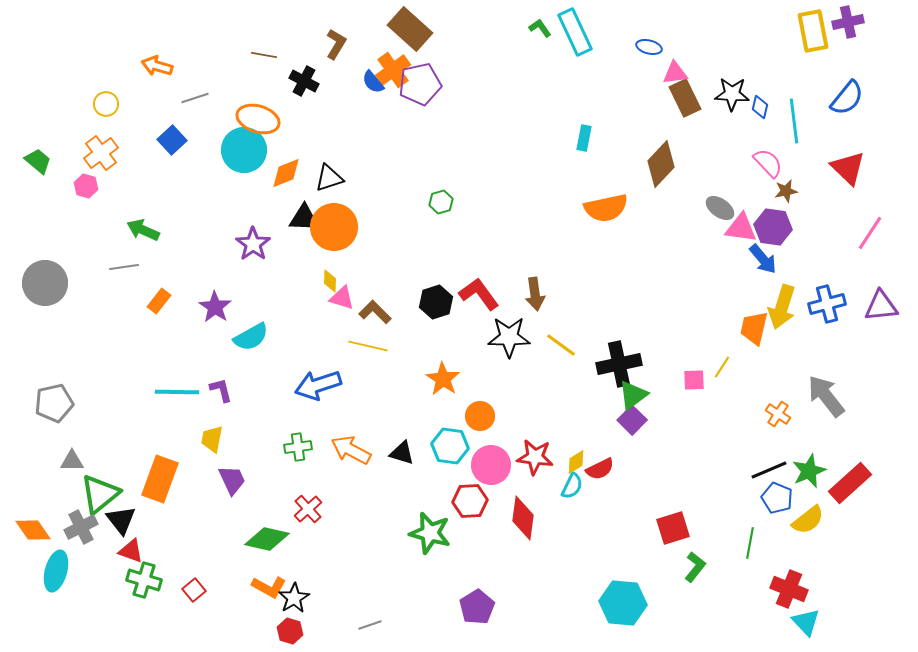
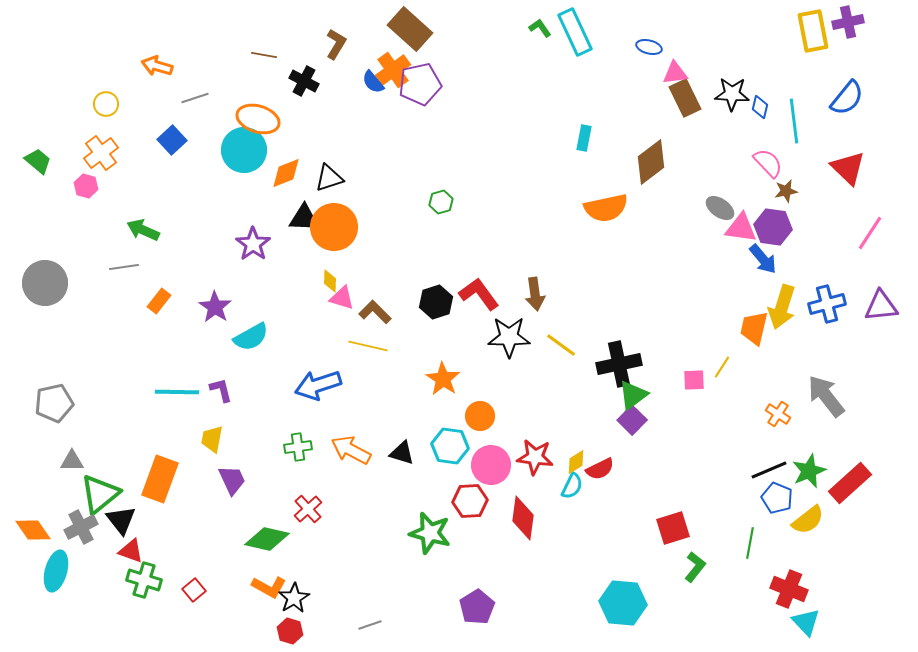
brown diamond at (661, 164): moved 10 px left, 2 px up; rotated 9 degrees clockwise
